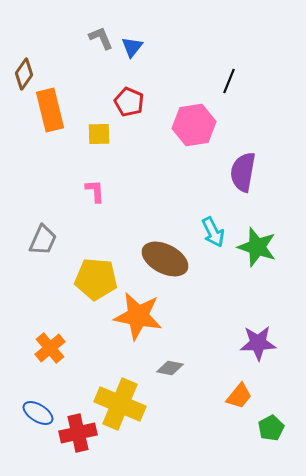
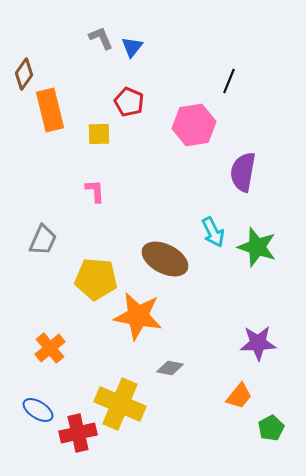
blue ellipse: moved 3 px up
